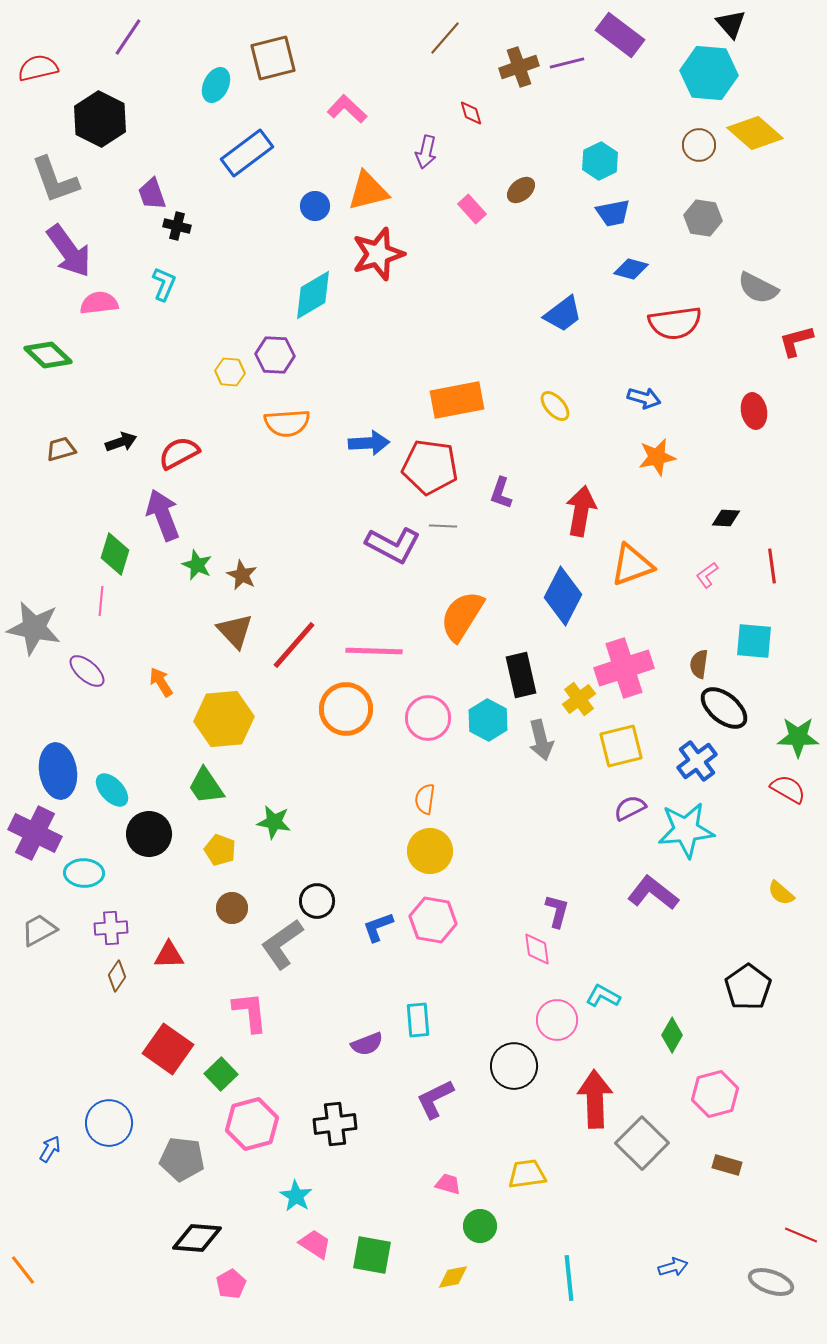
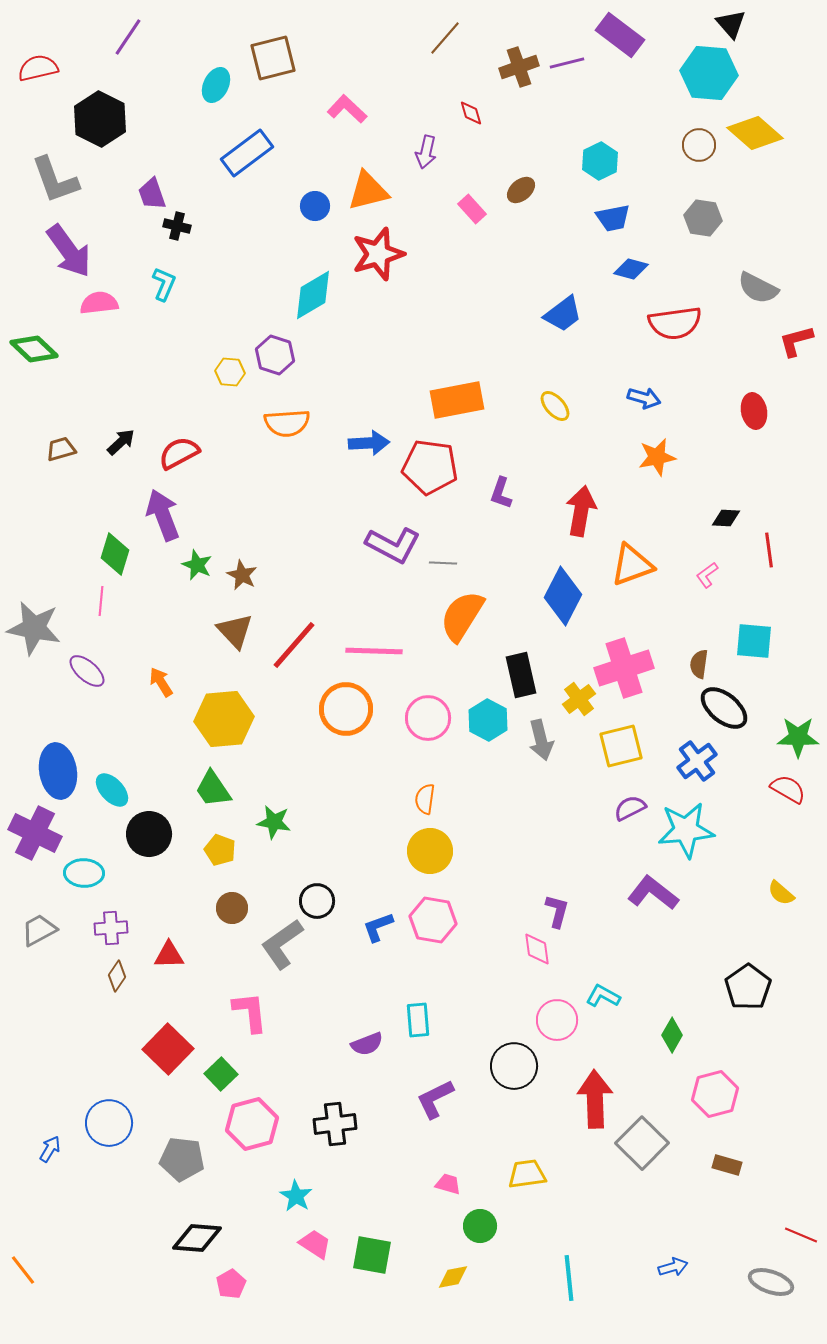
blue trapezoid at (613, 213): moved 5 px down
green diamond at (48, 355): moved 14 px left, 6 px up
purple hexagon at (275, 355): rotated 15 degrees clockwise
black arrow at (121, 442): rotated 24 degrees counterclockwise
gray line at (443, 526): moved 37 px down
red line at (772, 566): moved 3 px left, 16 px up
green trapezoid at (206, 786): moved 7 px right, 3 px down
red square at (168, 1049): rotated 9 degrees clockwise
